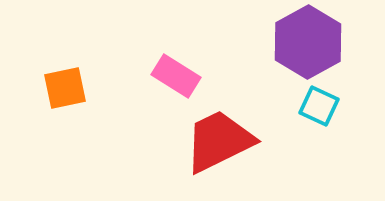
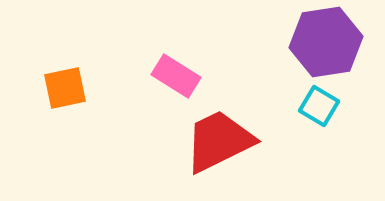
purple hexagon: moved 18 px right; rotated 20 degrees clockwise
cyan square: rotated 6 degrees clockwise
